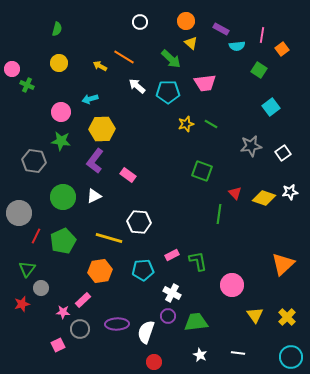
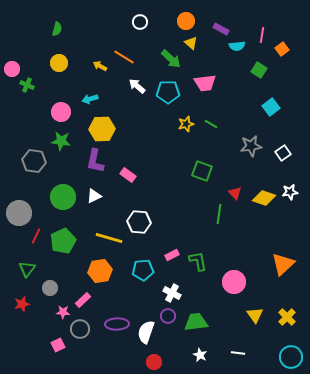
purple L-shape at (95, 161): rotated 25 degrees counterclockwise
pink circle at (232, 285): moved 2 px right, 3 px up
gray circle at (41, 288): moved 9 px right
